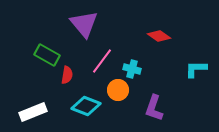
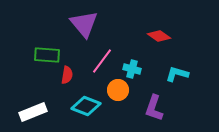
green rectangle: rotated 25 degrees counterclockwise
cyan L-shape: moved 19 px left, 5 px down; rotated 15 degrees clockwise
